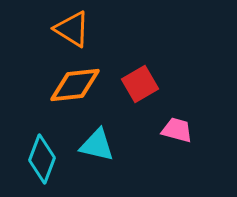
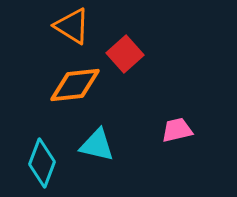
orange triangle: moved 3 px up
red square: moved 15 px left, 30 px up; rotated 12 degrees counterclockwise
pink trapezoid: rotated 28 degrees counterclockwise
cyan diamond: moved 4 px down
